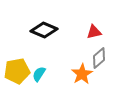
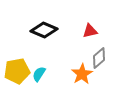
red triangle: moved 4 px left, 1 px up
